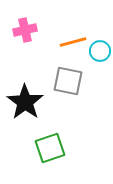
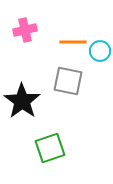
orange line: rotated 16 degrees clockwise
black star: moved 3 px left, 1 px up
